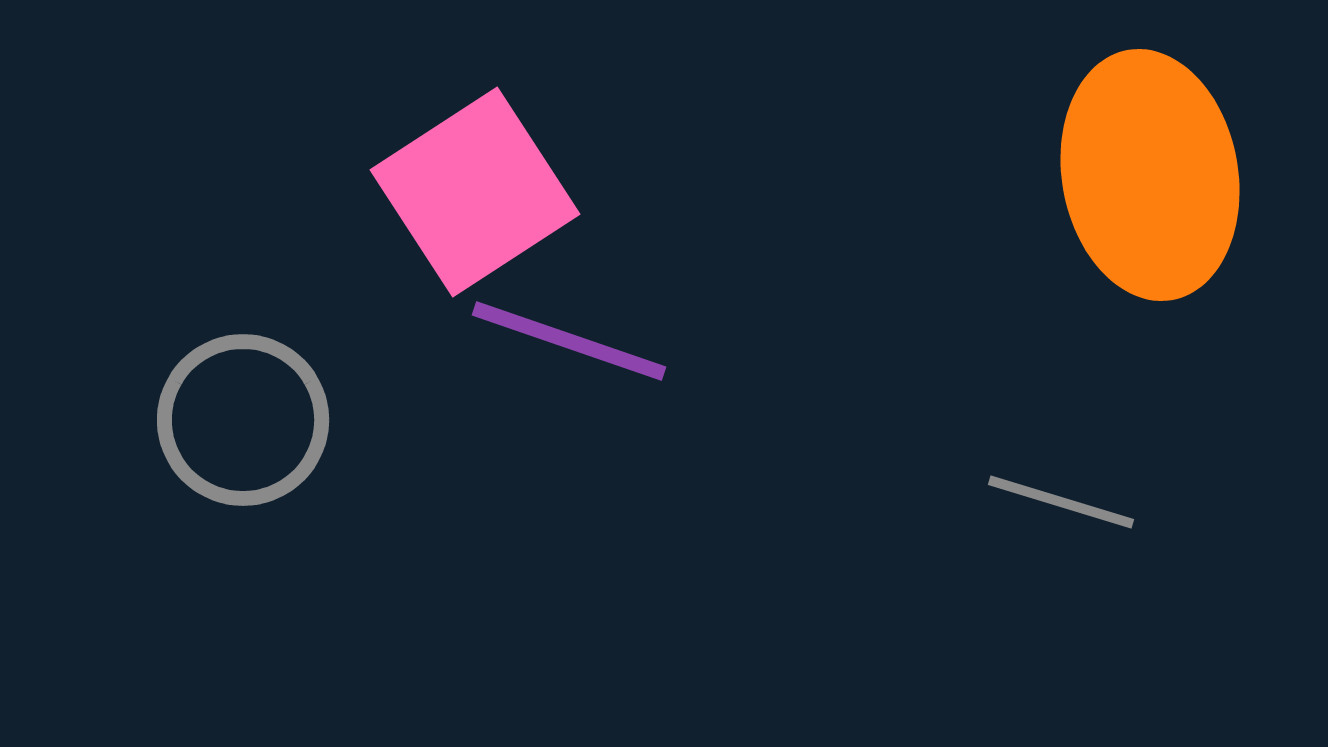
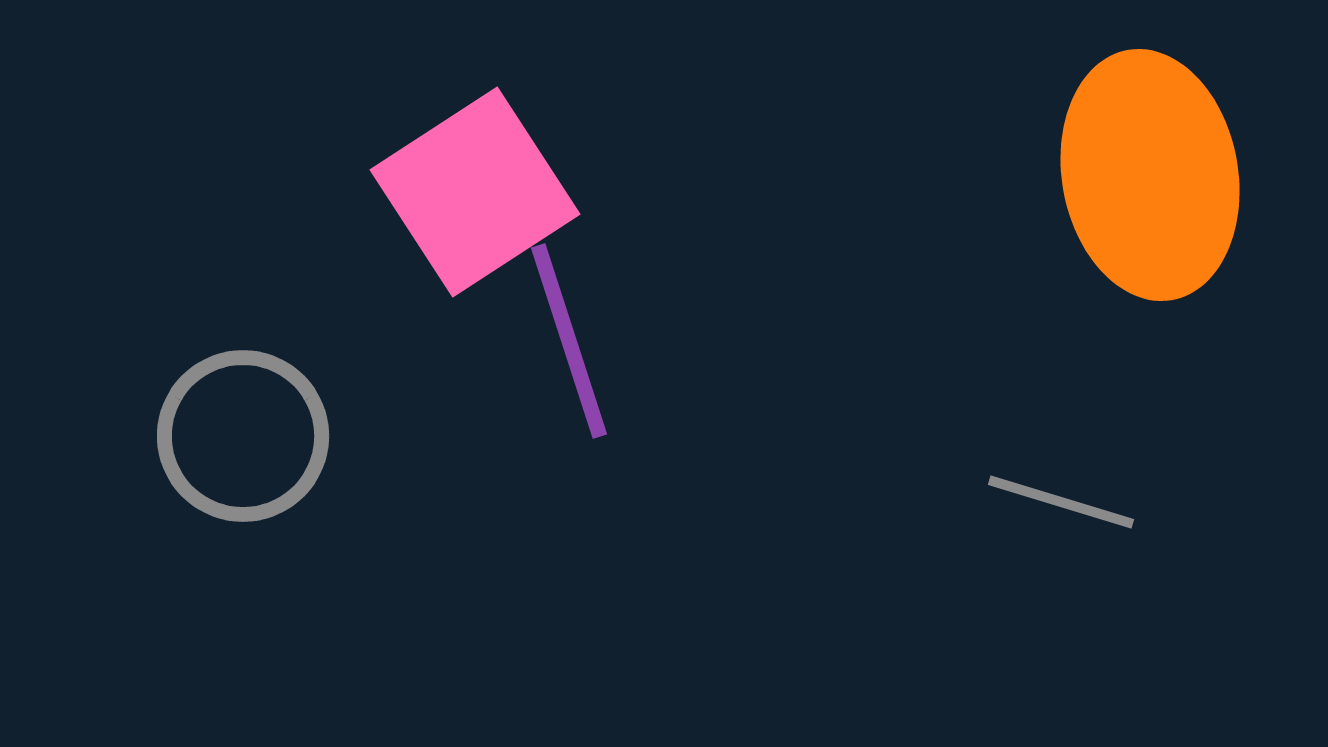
purple line: rotated 53 degrees clockwise
gray circle: moved 16 px down
